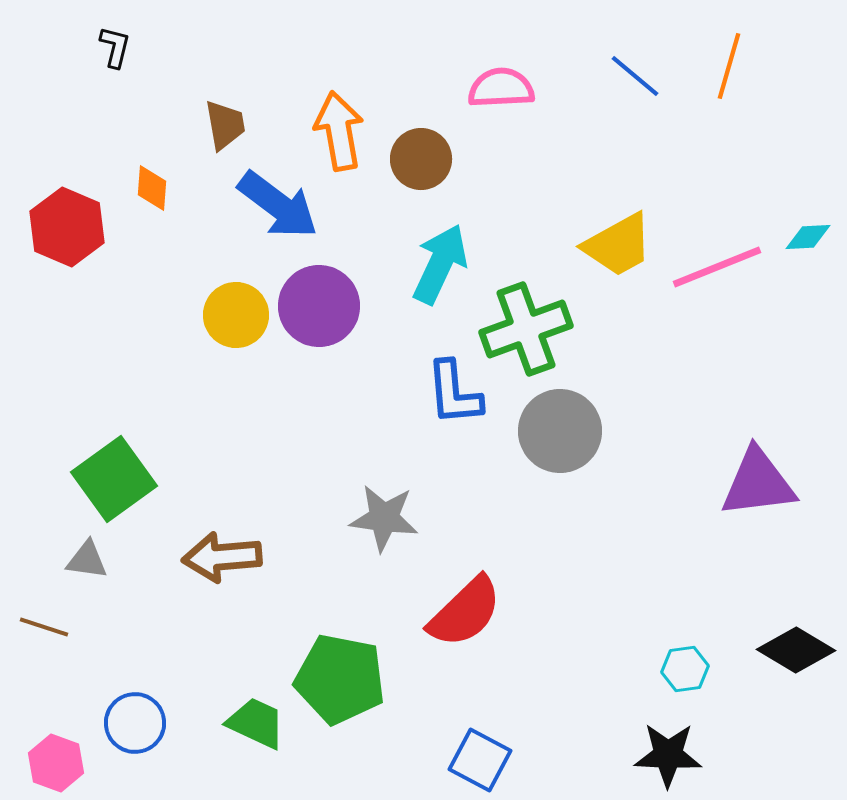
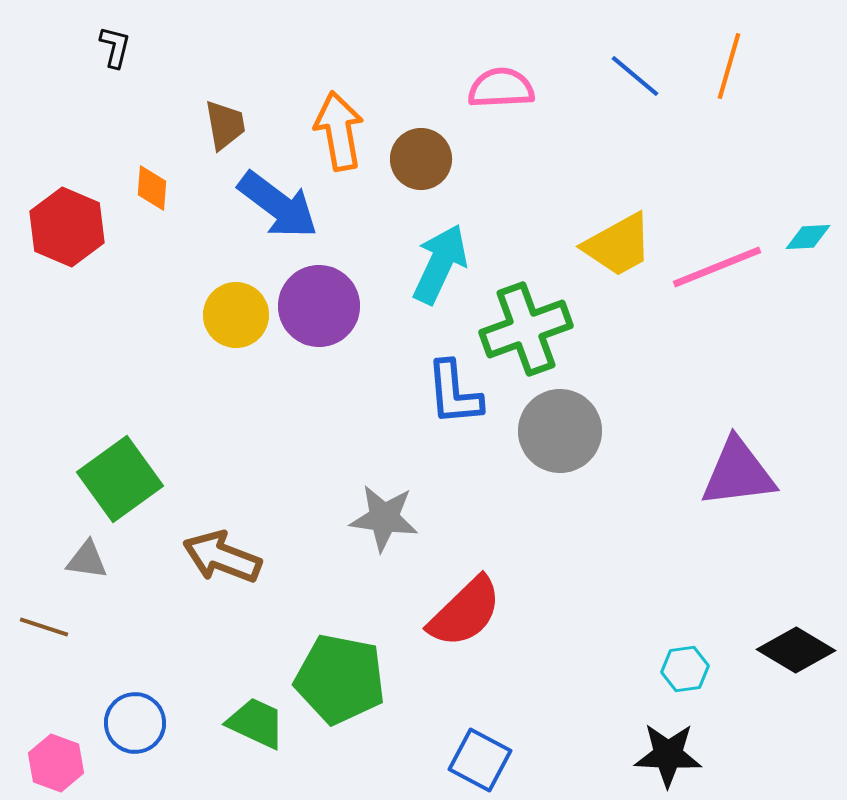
green square: moved 6 px right
purple triangle: moved 20 px left, 10 px up
brown arrow: rotated 26 degrees clockwise
